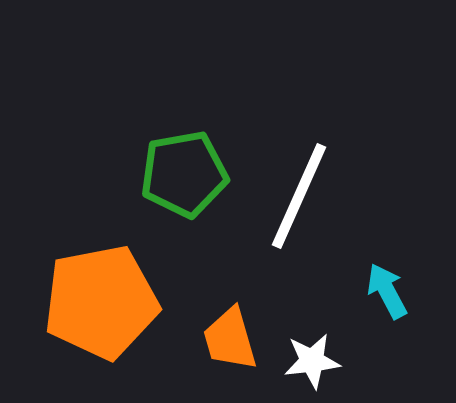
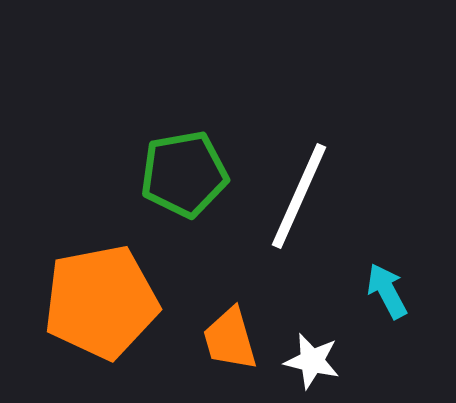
white star: rotated 20 degrees clockwise
